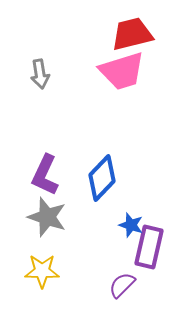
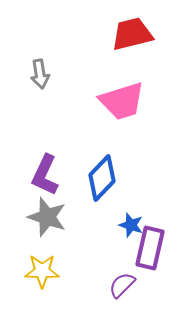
pink trapezoid: moved 30 px down
purple rectangle: moved 1 px right, 1 px down
